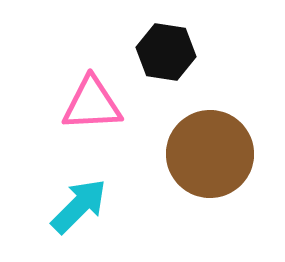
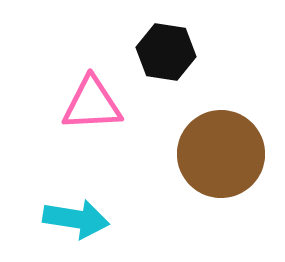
brown circle: moved 11 px right
cyan arrow: moved 3 px left, 13 px down; rotated 54 degrees clockwise
